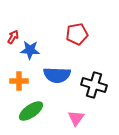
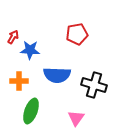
green ellipse: rotated 35 degrees counterclockwise
